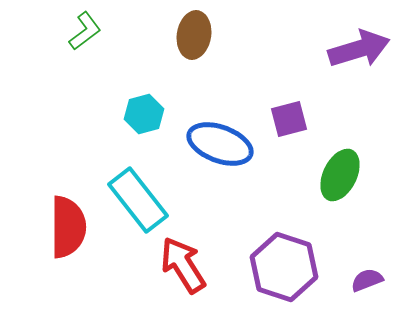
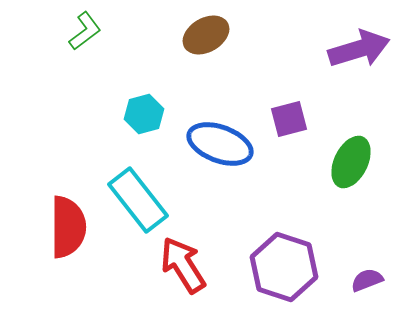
brown ellipse: moved 12 px right; rotated 51 degrees clockwise
green ellipse: moved 11 px right, 13 px up
